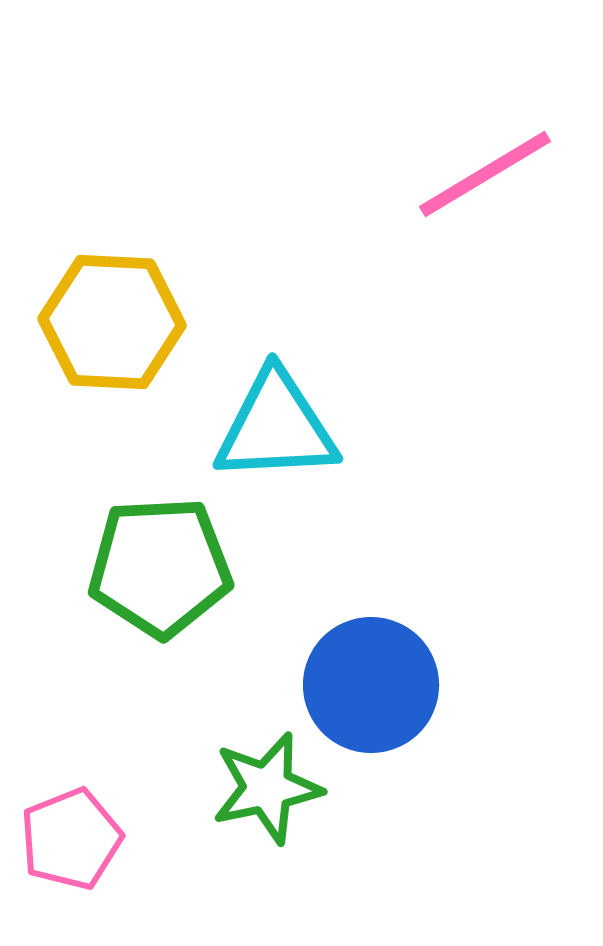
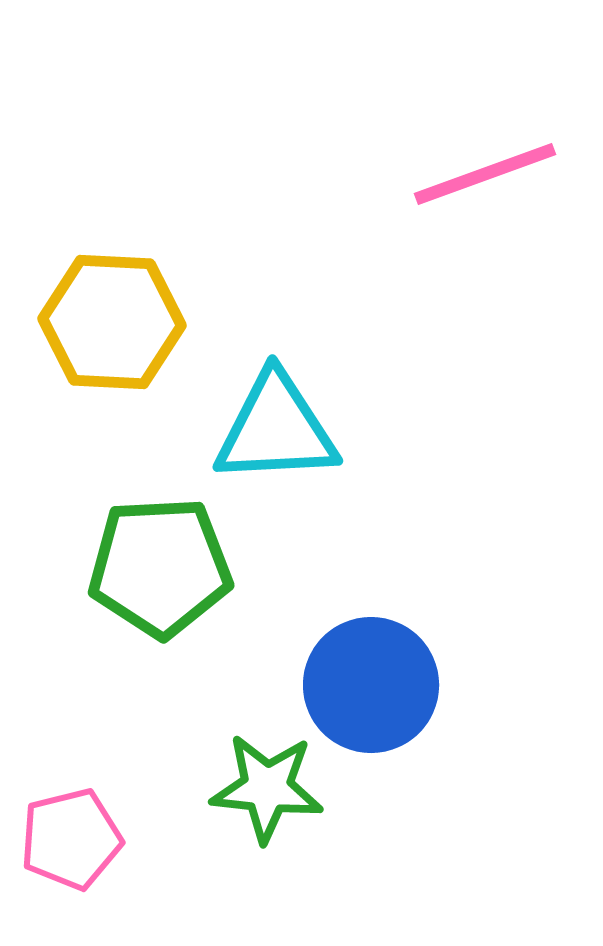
pink line: rotated 11 degrees clockwise
cyan triangle: moved 2 px down
green star: rotated 18 degrees clockwise
pink pentagon: rotated 8 degrees clockwise
